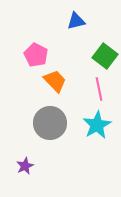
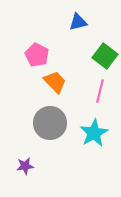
blue triangle: moved 2 px right, 1 px down
pink pentagon: moved 1 px right
orange trapezoid: moved 1 px down
pink line: moved 1 px right, 2 px down; rotated 25 degrees clockwise
cyan star: moved 3 px left, 8 px down
purple star: rotated 18 degrees clockwise
